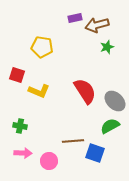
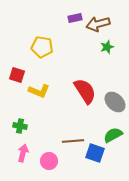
brown arrow: moved 1 px right, 1 px up
gray ellipse: moved 1 px down
green semicircle: moved 3 px right, 9 px down
pink arrow: rotated 78 degrees counterclockwise
